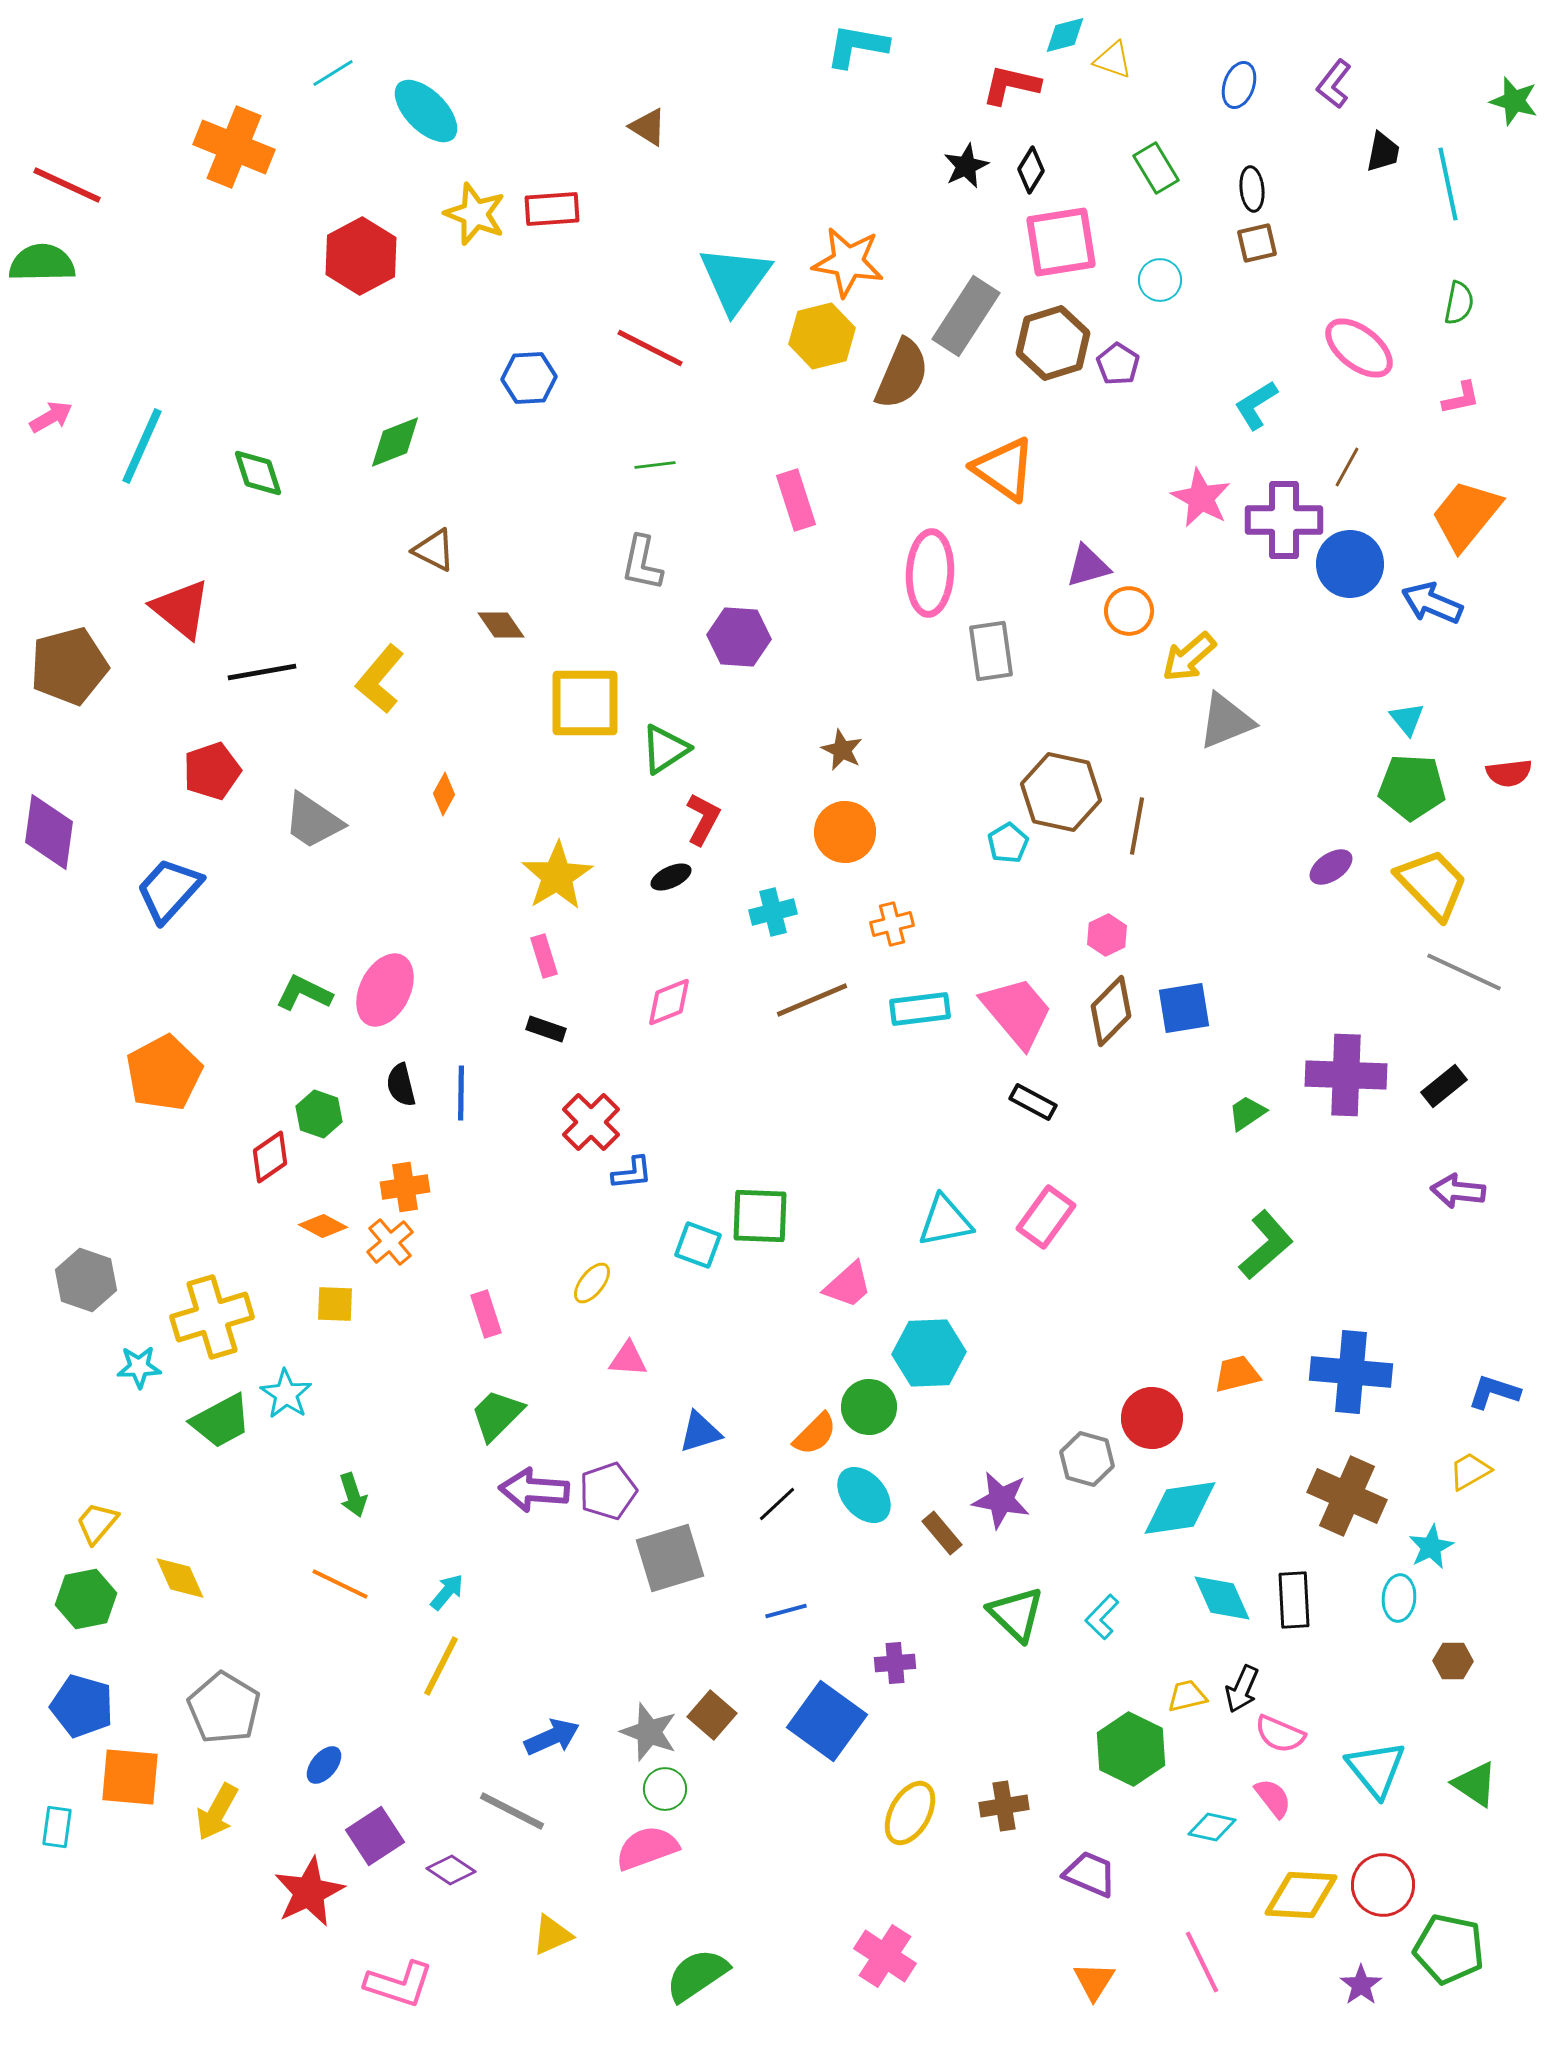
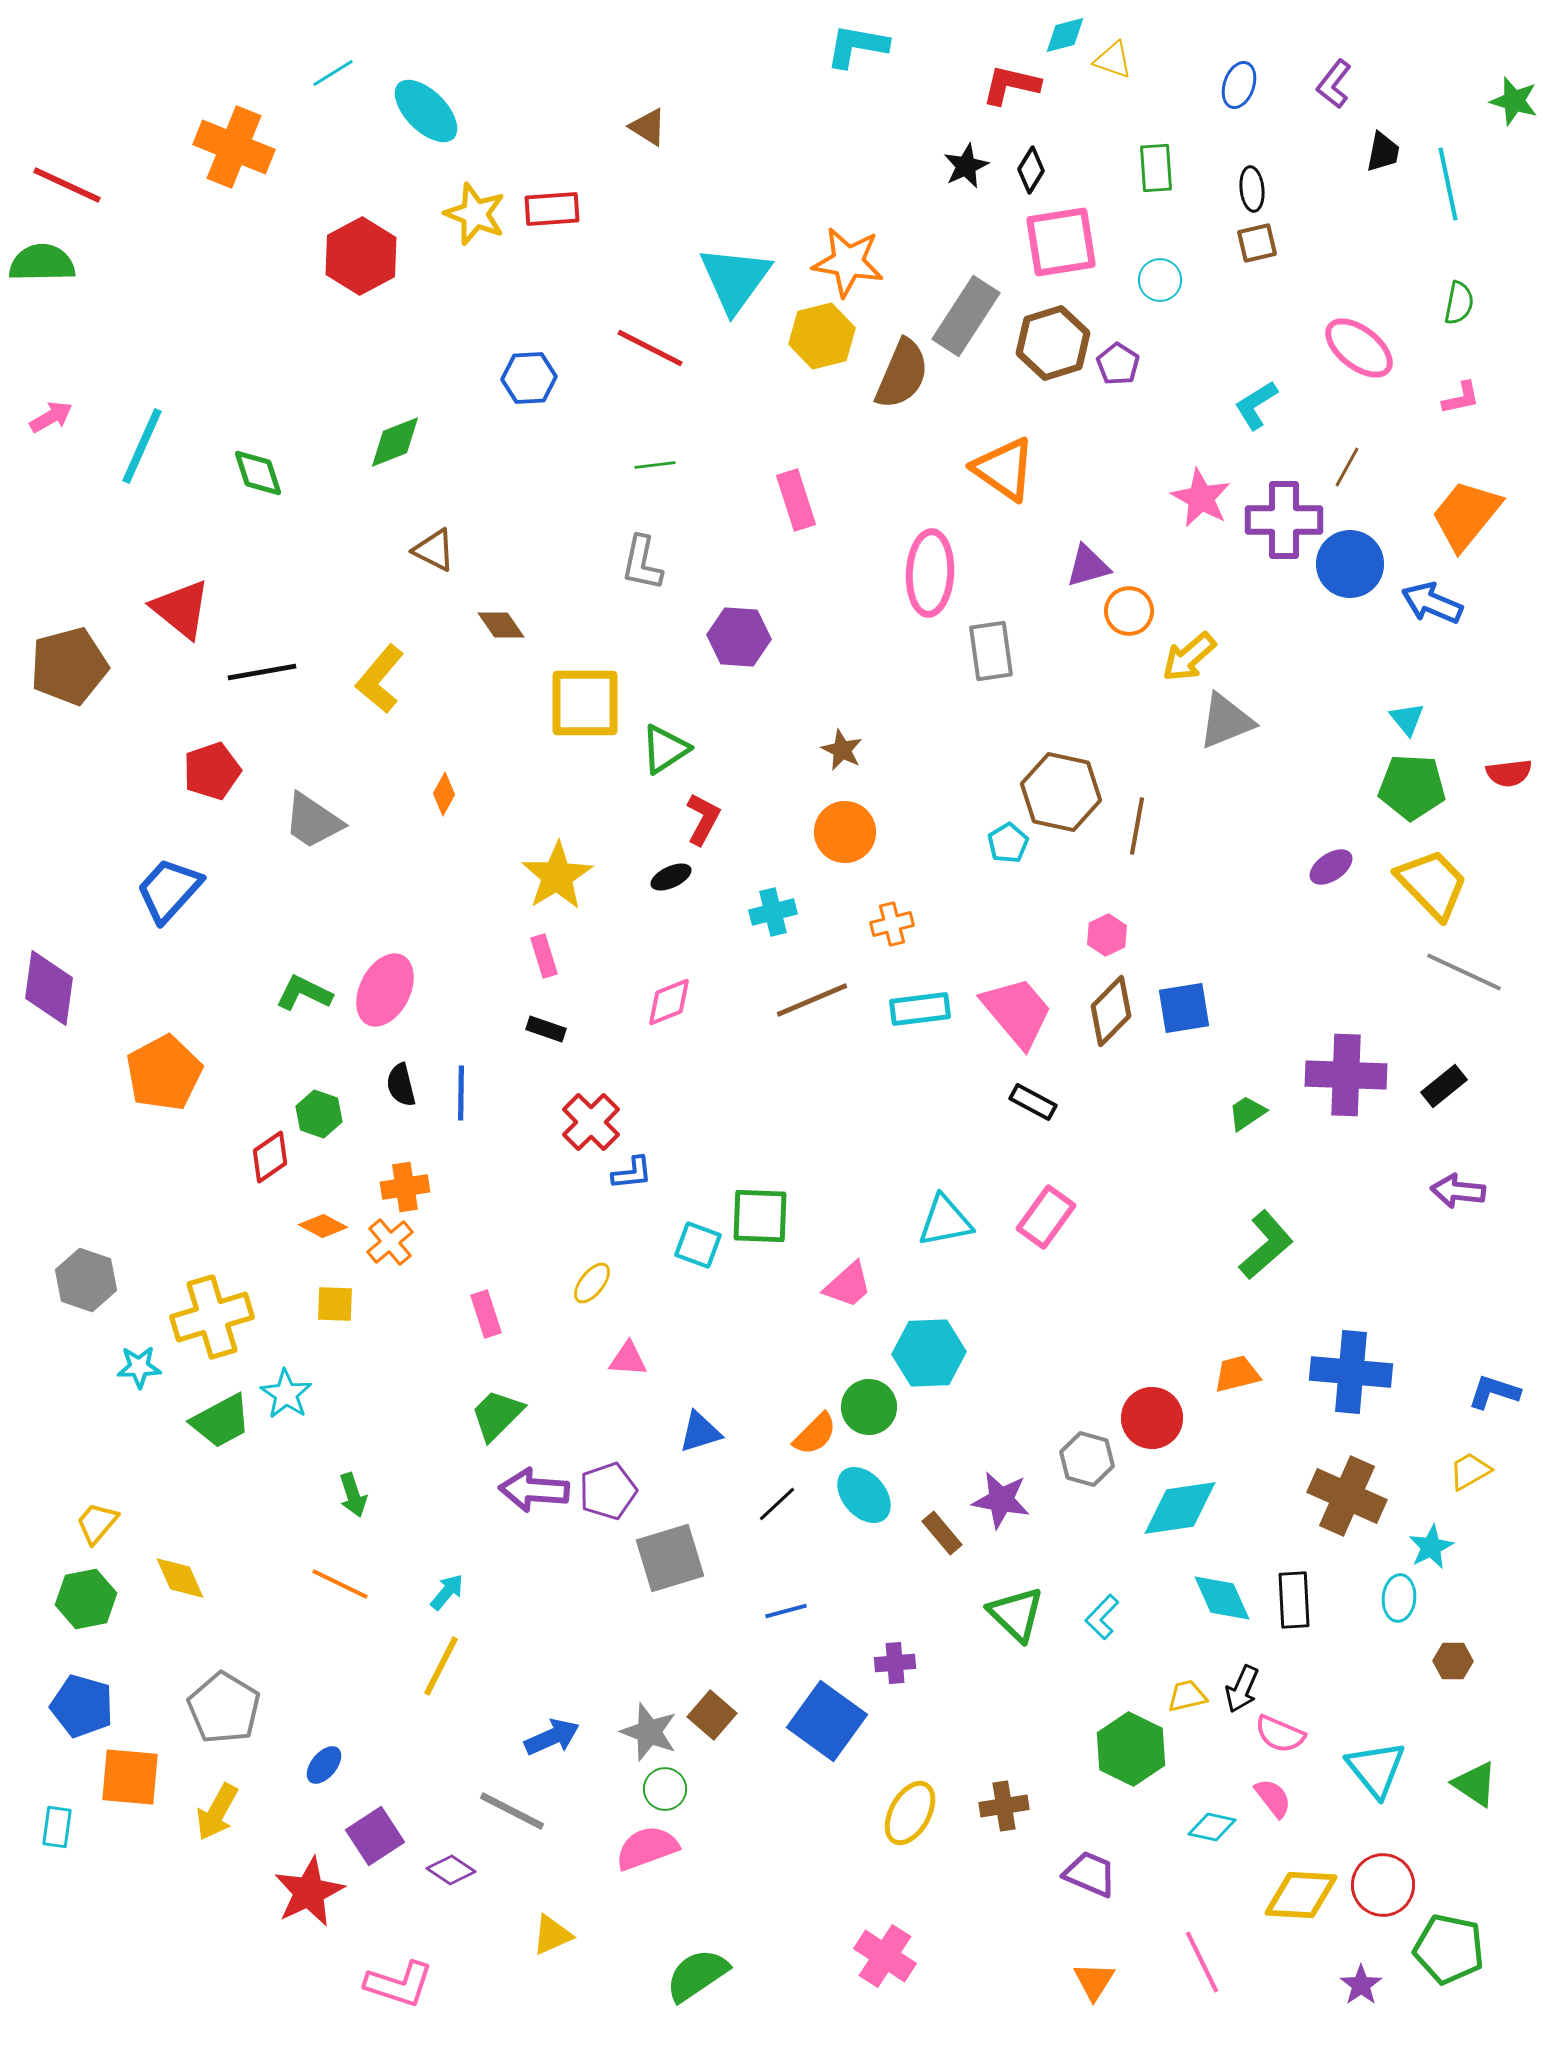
green rectangle at (1156, 168): rotated 27 degrees clockwise
purple diamond at (49, 832): moved 156 px down
